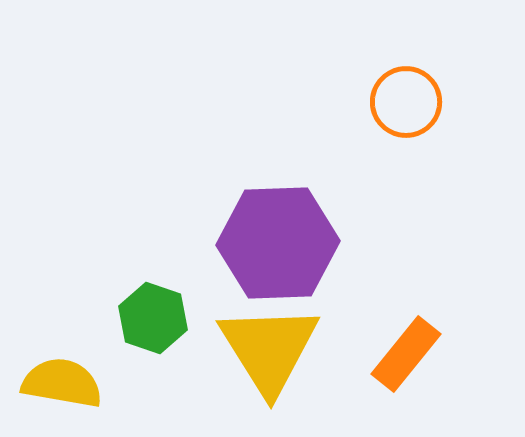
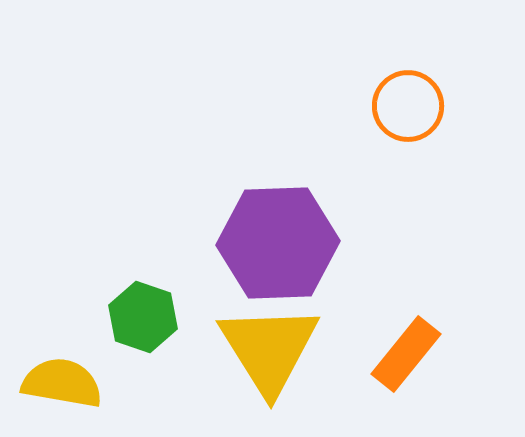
orange circle: moved 2 px right, 4 px down
green hexagon: moved 10 px left, 1 px up
